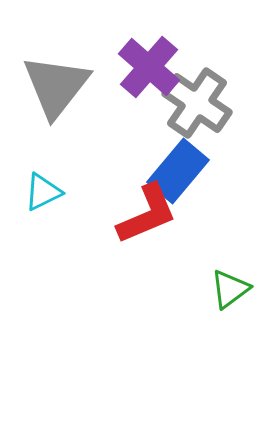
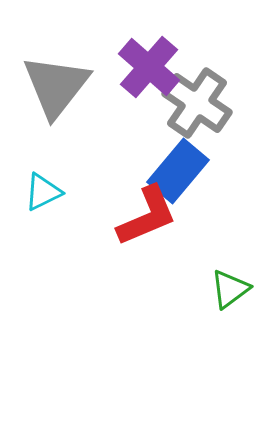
red L-shape: moved 2 px down
